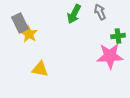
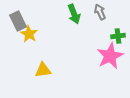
green arrow: rotated 48 degrees counterclockwise
gray rectangle: moved 2 px left, 2 px up
pink star: rotated 24 degrees counterclockwise
yellow triangle: moved 3 px right, 1 px down; rotated 18 degrees counterclockwise
